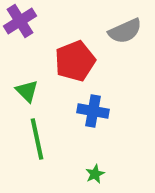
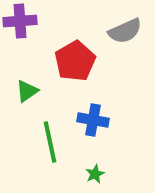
purple cross: rotated 28 degrees clockwise
red pentagon: rotated 9 degrees counterclockwise
green triangle: rotated 40 degrees clockwise
blue cross: moved 9 px down
green line: moved 13 px right, 3 px down
